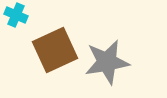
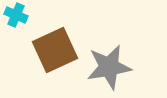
gray star: moved 2 px right, 5 px down
